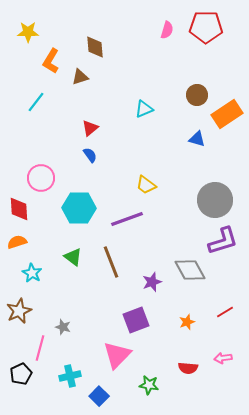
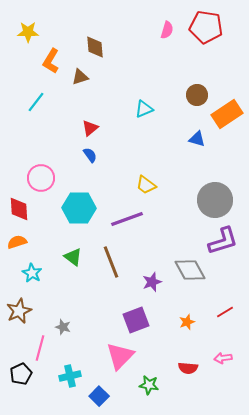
red pentagon: rotated 8 degrees clockwise
pink triangle: moved 3 px right, 1 px down
